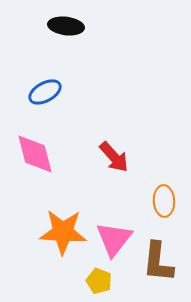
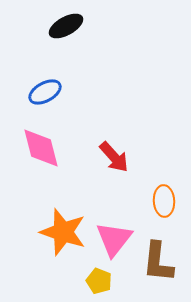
black ellipse: rotated 36 degrees counterclockwise
pink diamond: moved 6 px right, 6 px up
orange star: rotated 15 degrees clockwise
